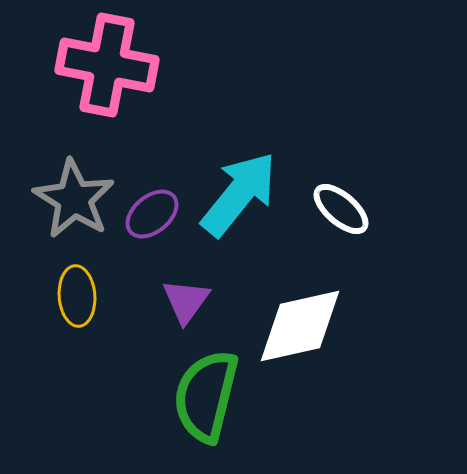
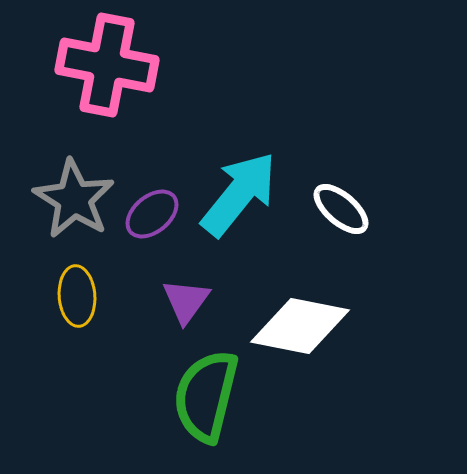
white diamond: rotated 24 degrees clockwise
